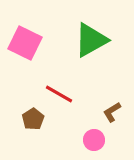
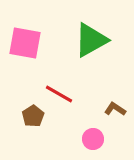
pink square: rotated 16 degrees counterclockwise
brown L-shape: moved 3 px right, 3 px up; rotated 65 degrees clockwise
brown pentagon: moved 3 px up
pink circle: moved 1 px left, 1 px up
